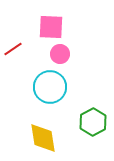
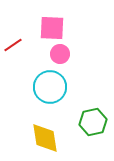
pink square: moved 1 px right, 1 px down
red line: moved 4 px up
green hexagon: rotated 16 degrees clockwise
yellow diamond: moved 2 px right
